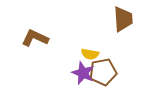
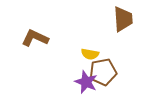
purple star: moved 3 px right, 9 px down
